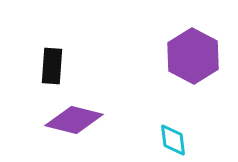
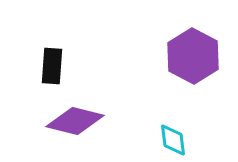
purple diamond: moved 1 px right, 1 px down
